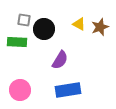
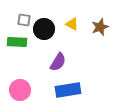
yellow triangle: moved 7 px left
purple semicircle: moved 2 px left, 2 px down
